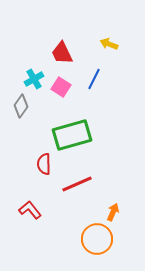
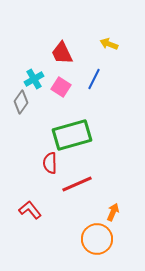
gray diamond: moved 4 px up
red semicircle: moved 6 px right, 1 px up
